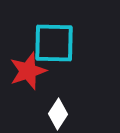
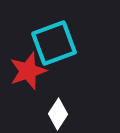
cyan square: rotated 21 degrees counterclockwise
